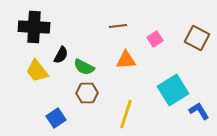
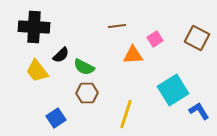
brown line: moved 1 px left
black semicircle: rotated 18 degrees clockwise
orange triangle: moved 7 px right, 5 px up
